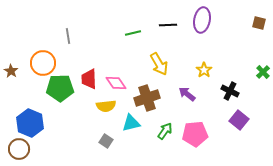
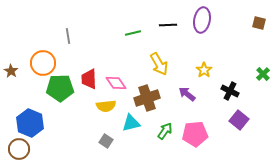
green cross: moved 2 px down
